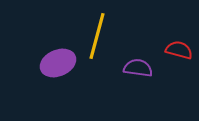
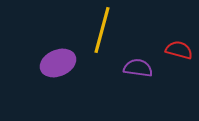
yellow line: moved 5 px right, 6 px up
